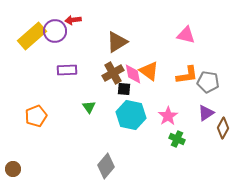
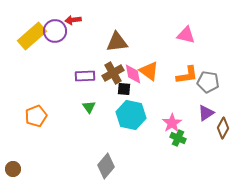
brown triangle: rotated 25 degrees clockwise
purple rectangle: moved 18 px right, 6 px down
pink star: moved 4 px right, 7 px down
green cross: moved 1 px right, 1 px up
